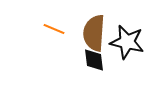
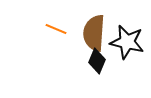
orange line: moved 2 px right
black diamond: moved 3 px right, 1 px down; rotated 30 degrees clockwise
